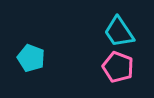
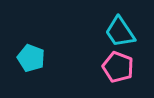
cyan trapezoid: moved 1 px right
